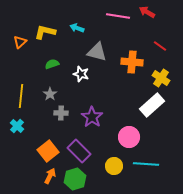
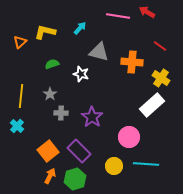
cyan arrow: moved 3 px right; rotated 112 degrees clockwise
gray triangle: moved 2 px right
